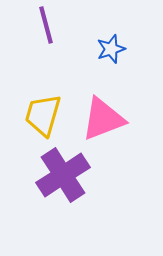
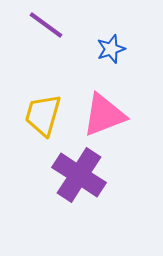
purple line: rotated 39 degrees counterclockwise
pink triangle: moved 1 px right, 4 px up
purple cross: moved 16 px right; rotated 24 degrees counterclockwise
